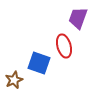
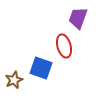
blue square: moved 2 px right, 5 px down
